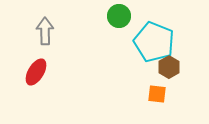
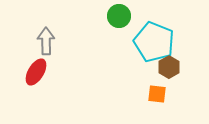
gray arrow: moved 1 px right, 10 px down
